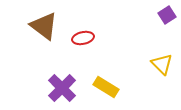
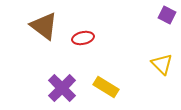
purple square: rotated 30 degrees counterclockwise
